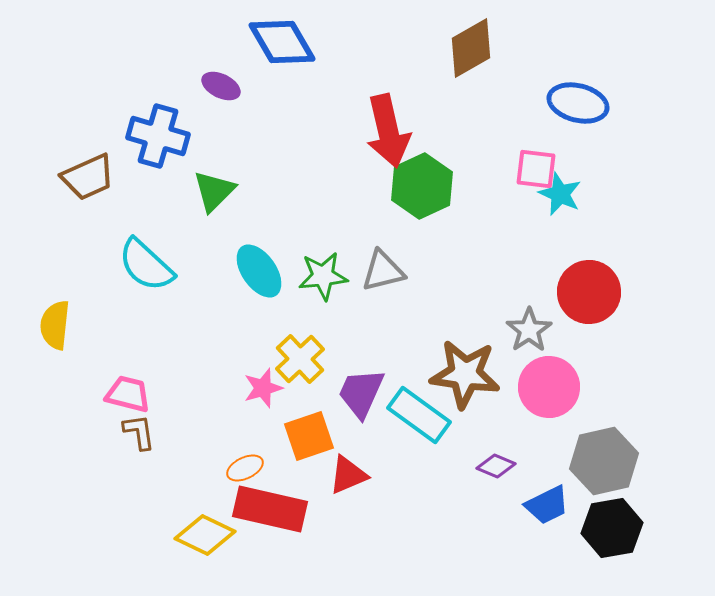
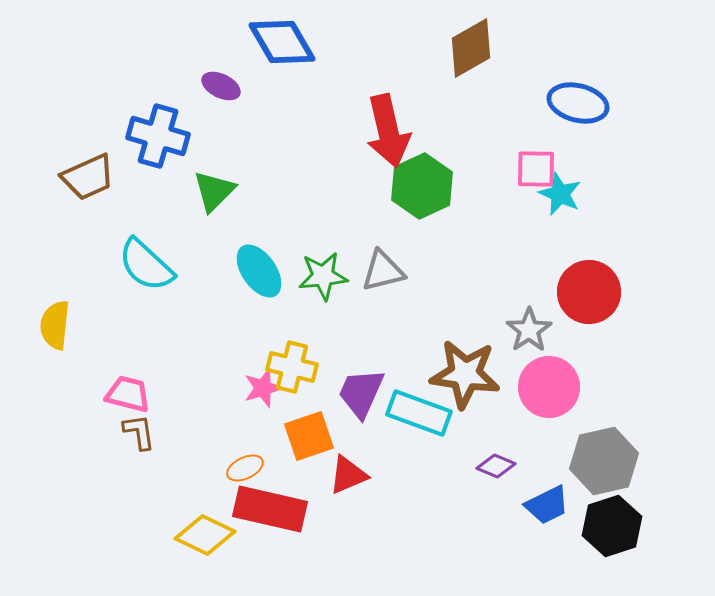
pink square: rotated 6 degrees counterclockwise
yellow cross: moved 8 px left, 8 px down; rotated 33 degrees counterclockwise
cyan rectangle: moved 2 px up; rotated 16 degrees counterclockwise
black hexagon: moved 2 px up; rotated 8 degrees counterclockwise
